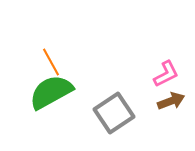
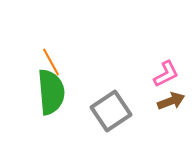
green semicircle: rotated 114 degrees clockwise
gray square: moved 3 px left, 2 px up
